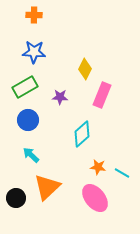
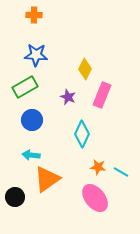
blue star: moved 2 px right, 3 px down
purple star: moved 8 px right; rotated 21 degrees clockwise
blue circle: moved 4 px right
cyan diamond: rotated 24 degrees counterclockwise
cyan arrow: rotated 36 degrees counterclockwise
cyan line: moved 1 px left, 1 px up
orange triangle: moved 8 px up; rotated 8 degrees clockwise
black circle: moved 1 px left, 1 px up
